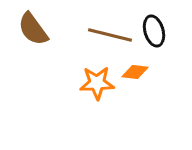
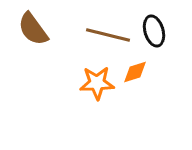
brown line: moved 2 px left
orange diamond: rotated 24 degrees counterclockwise
